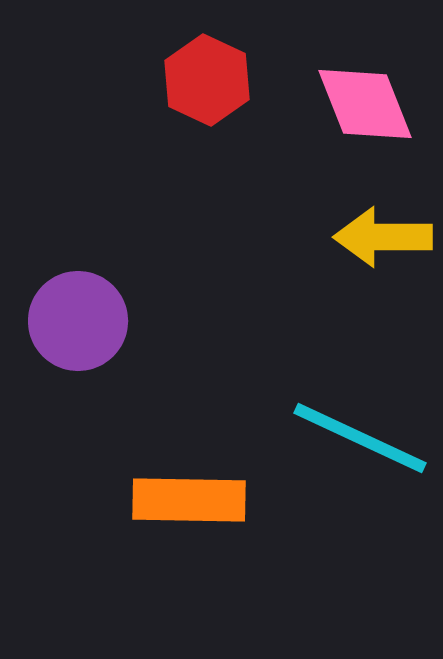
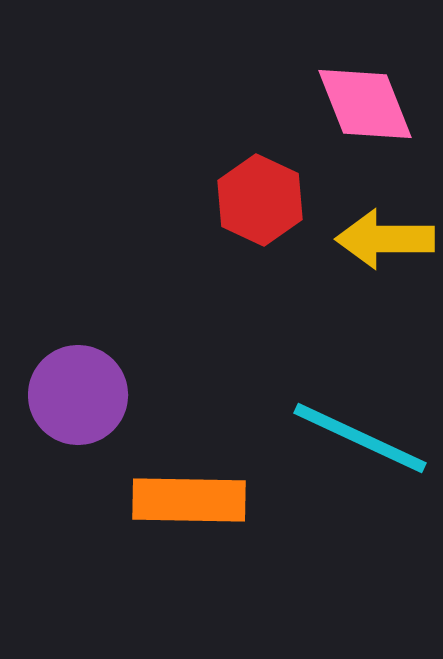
red hexagon: moved 53 px right, 120 px down
yellow arrow: moved 2 px right, 2 px down
purple circle: moved 74 px down
